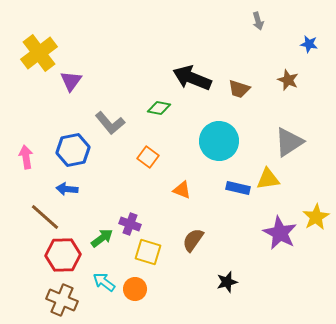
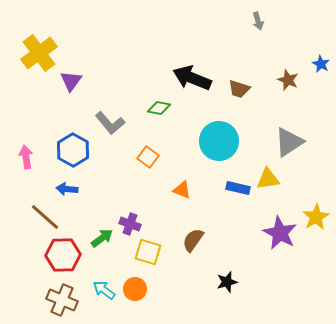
blue star: moved 12 px right, 20 px down; rotated 18 degrees clockwise
blue hexagon: rotated 20 degrees counterclockwise
cyan arrow: moved 8 px down
